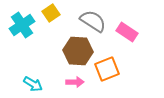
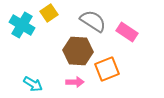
yellow square: moved 2 px left
cyan cross: rotated 25 degrees counterclockwise
